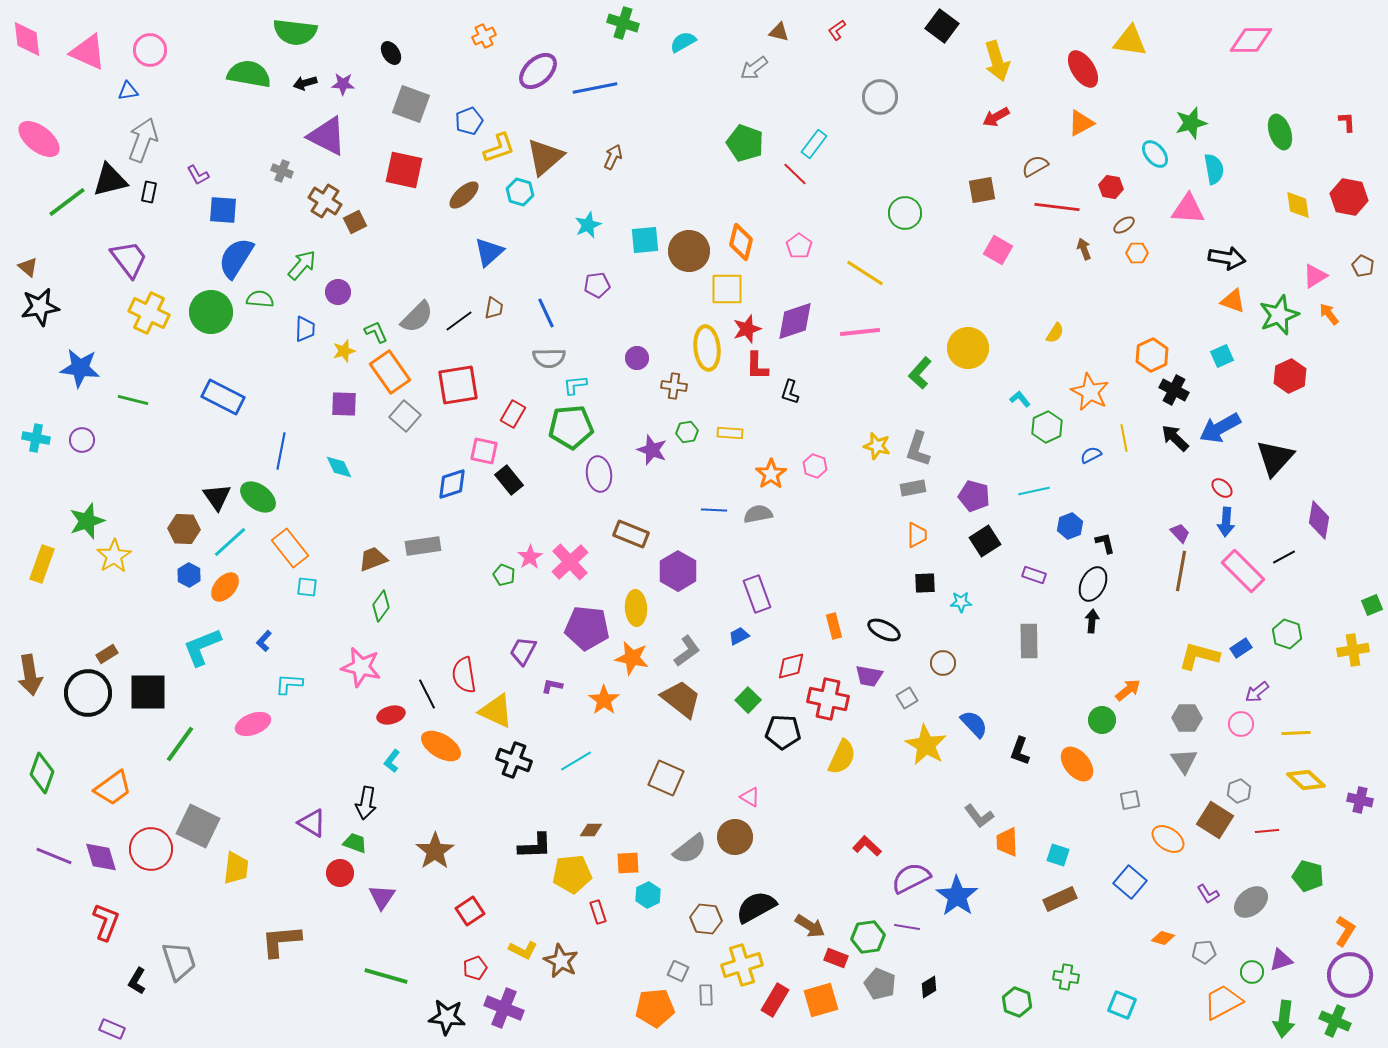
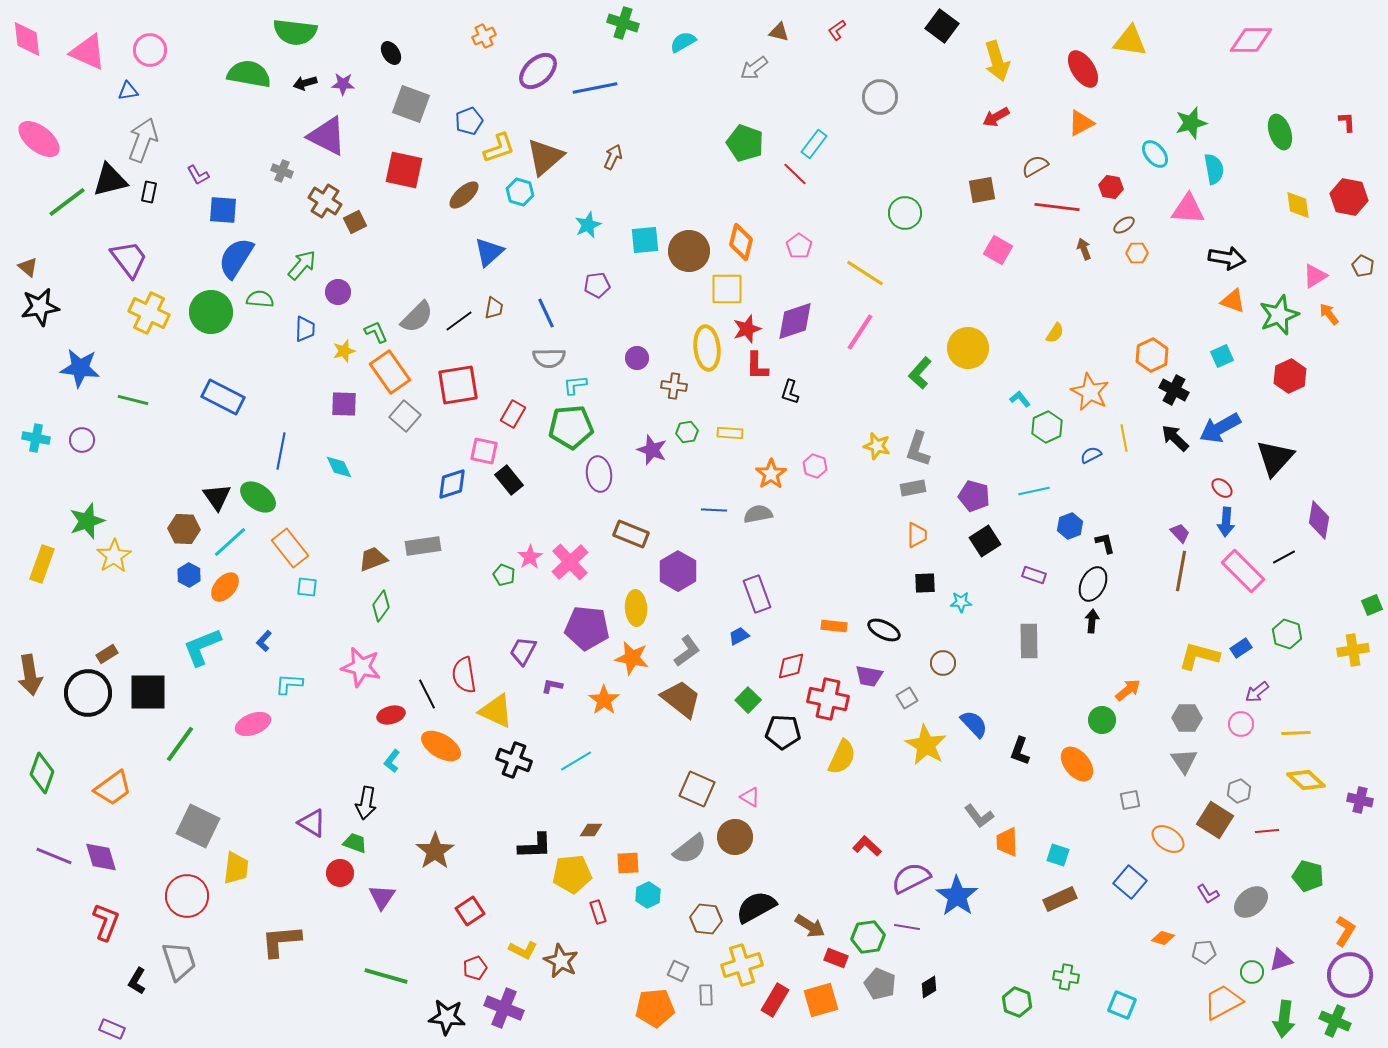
pink line at (860, 332): rotated 51 degrees counterclockwise
orange rectangle at (834, 626): rotated 70 degrees counterclockwise
brown square at (666, 778): moved 31 px right, 11 px down
red circle at (151, 849): moved 36 px right, 47 px down
